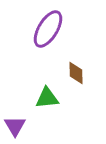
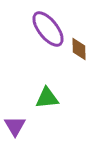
purple ellipse: rotated 69 degrees counterclockwise
brown diamond: moved 3 px right, 24 px up
